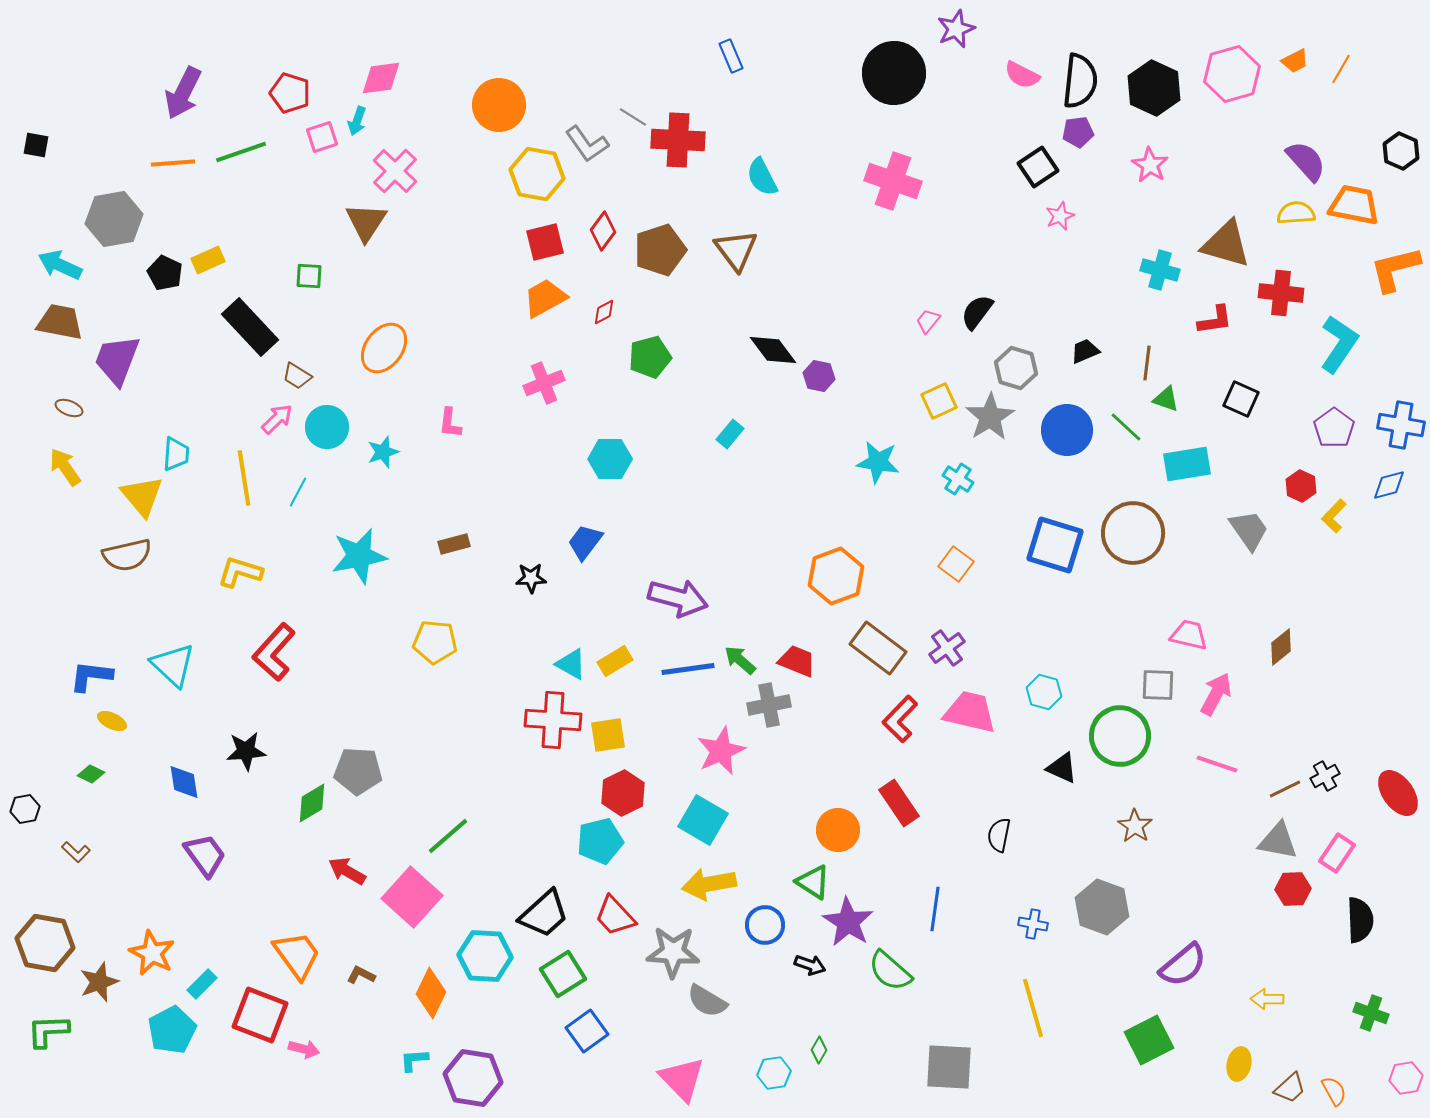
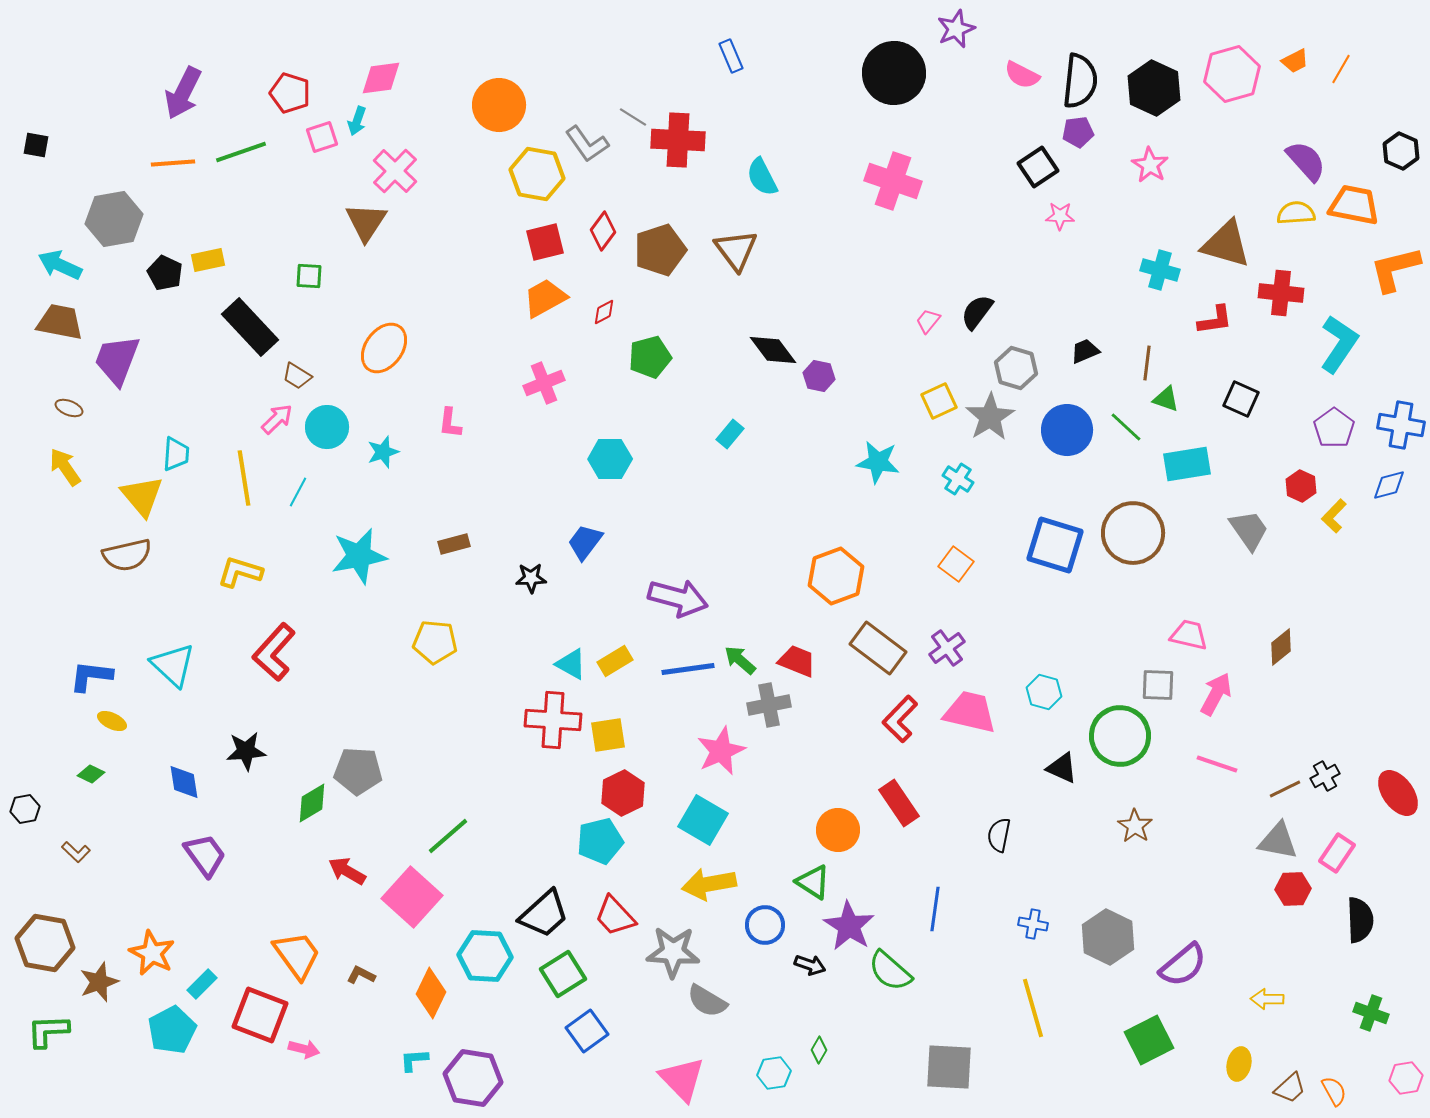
pink star at (1060, 216): rotated 24 degrees clockwise
yellow rectangle at (208, 260): rotated 12 degrees clockwise
gray hexagon at (1102, 907): moved 6 px right, 30 px down; rotated 6 degrees clockwise
purple star at (848, 922): moved 1 px right, 4 px down
